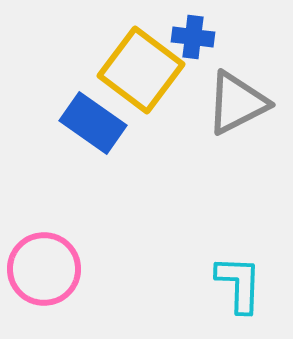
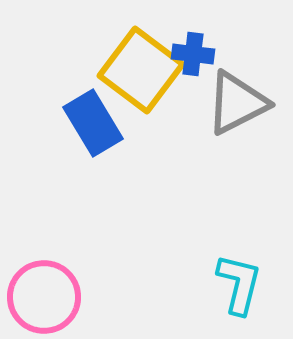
blue cross: moved 17 px down
blue rectangle: rotated 24 degrees clockwise
pink circle: moved 28 px down
cyan L-shape: rotated 12 degrees clockwise
